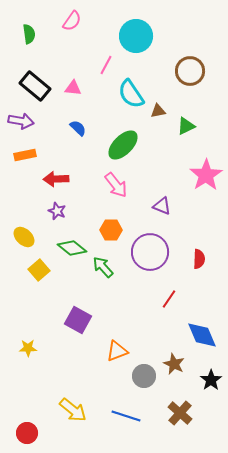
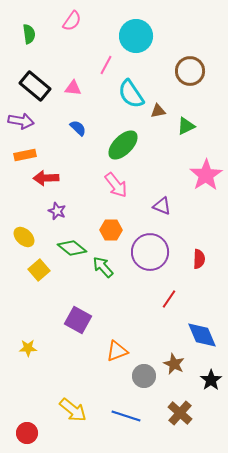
red arrow: moved 10 px left, 1 px up
